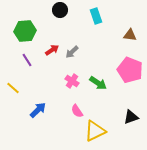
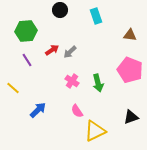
green hexagon: moved 1 px right
gray arrow: moved 2 px left
green arrow: rotated 42 degrees clockwise
